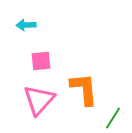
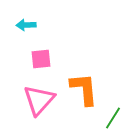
pink square: moved 2 px up
